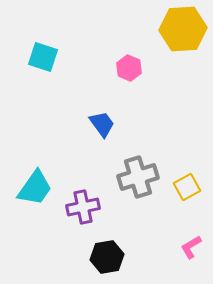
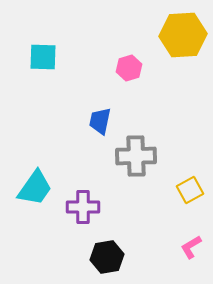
yellow hexagon: moved 6 px down
cyan square: rotated 16 degrees counterclockwise
pink hexagon: rotated 20 degrees clockwise
blue trapezoid: moved 2 px left, 3 px up; rotated 132 degrees counterclockwise
gray cross: moved 2 px left, 21 px up; rotated 15 degrees clockwise
yellow square: moved 3 px right, 3 px down
purple cross: rotated 12 degrees clockwise
